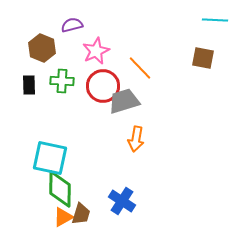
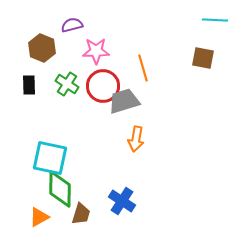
pink star: rotated 24 degrees clockwise
orange line: moved 3 px right; rotated 28 degrees clockwise
green cross: moved 5 px right, 3 px down; rotated 30 degrees clockwise
orange triangle: moved 24 px left
